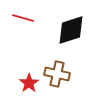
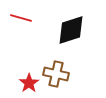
red line: moved 2 px left
brown cross: moved 1 px left
